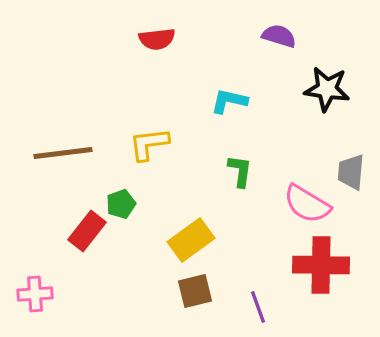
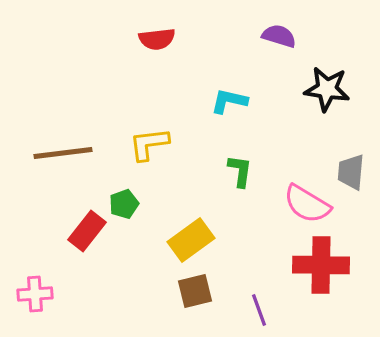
green pentagon: moved 3 px right
purple line: moved 1 px right, 3 px down
